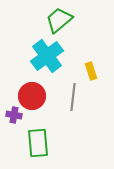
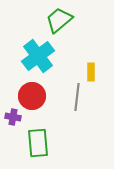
cyan cross: moved 9 px left
yellow rectangle: moved 1 px down; rotated 18 degrees clockwise
gray line: moved 4 px right
purple cross: moved 1 px left, 2 px down
